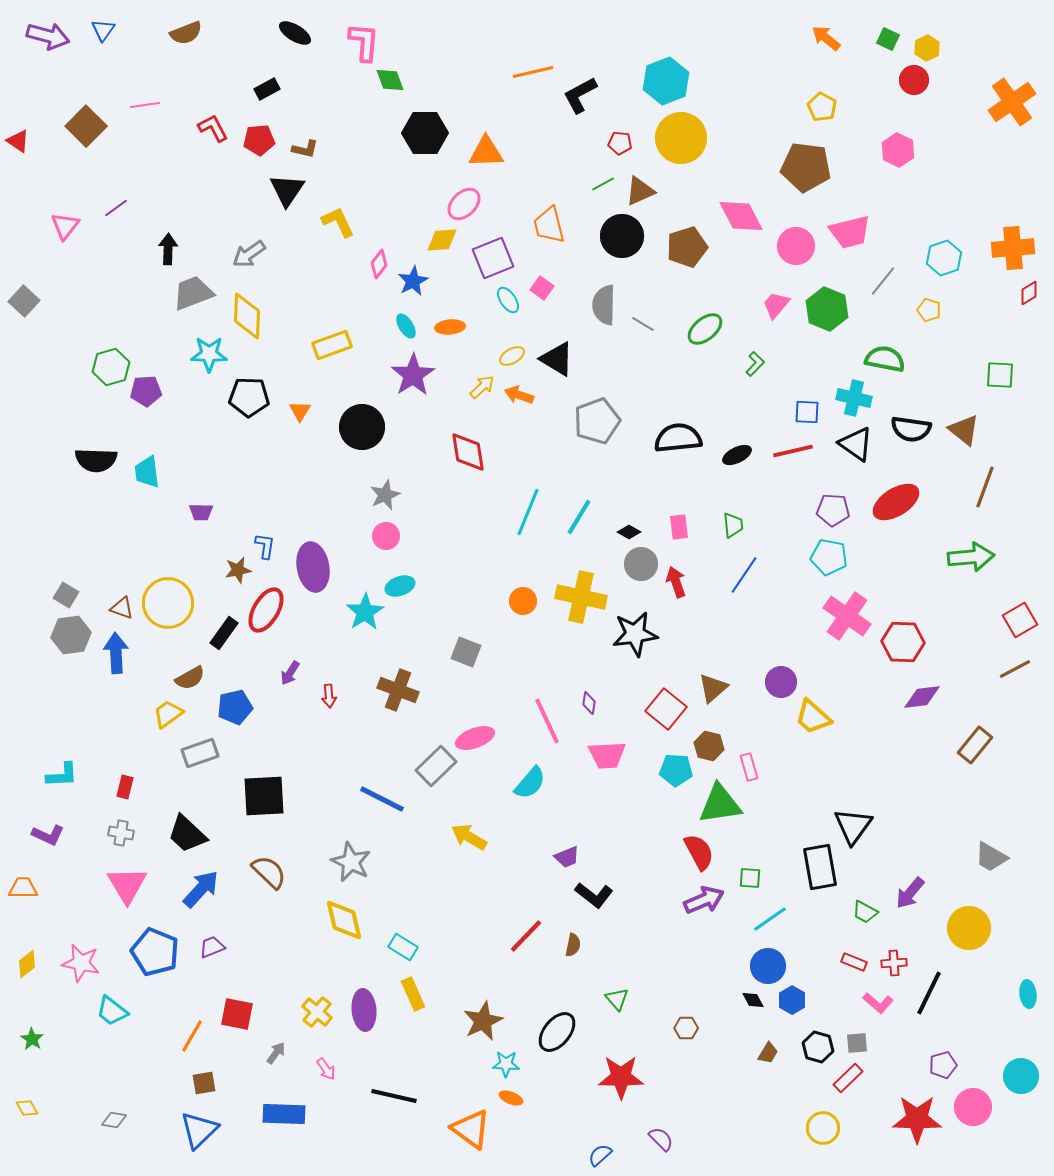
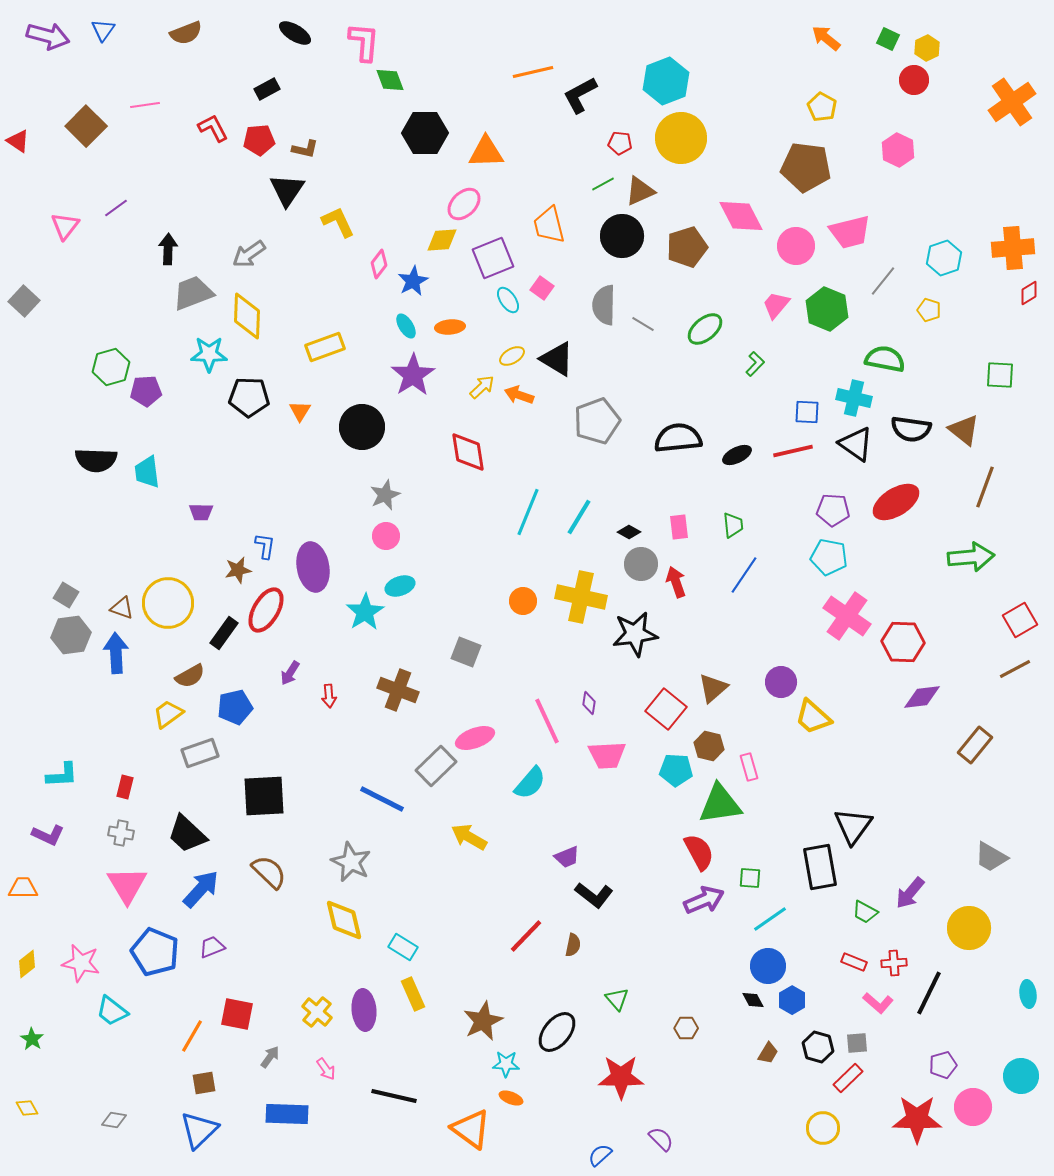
yellow rectangle at (332, 345): moved 7 px left, 2 px down
brown semicircle at (190, 678): moved 2 px up
gray arrow at (276, 1053): moved 6 px left, 4 px down
blue rectangle at (284, 1114): moved 3 px right
